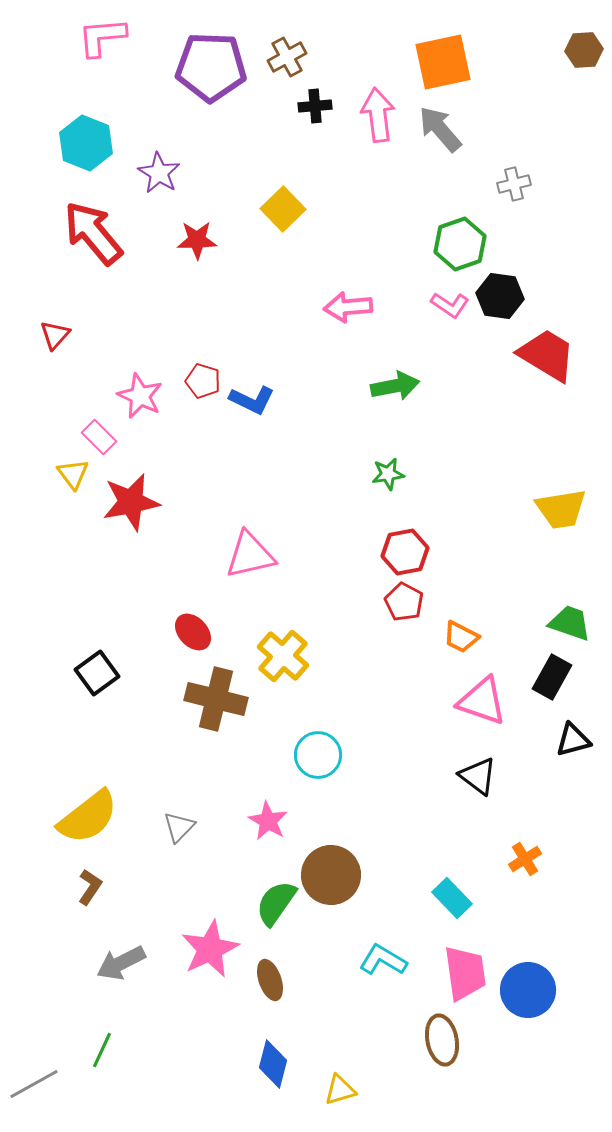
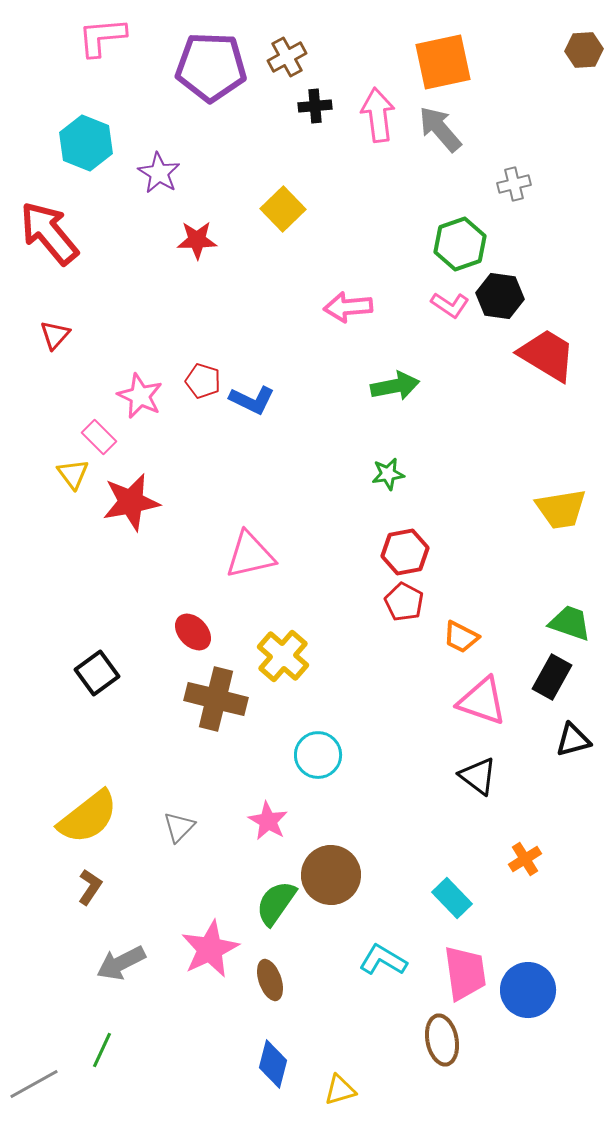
red arrow at (93, 233): moved 44 px left
